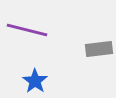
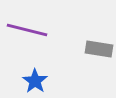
gray rectangle: rotated 16 degrees clockwise
